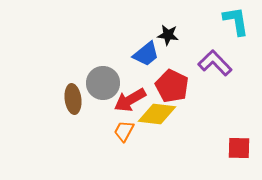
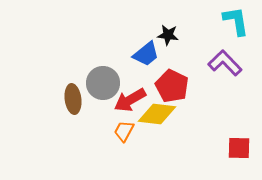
purple L-shape: moved 10 px right
